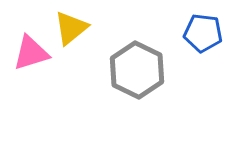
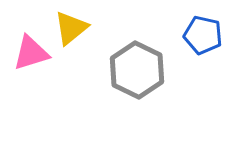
blue pentagon: moved 2 px down; rotated 6 degrees clockwise
